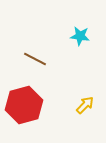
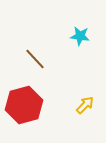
brown line: rotated 20 degrees clockwise
